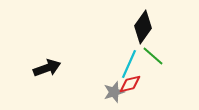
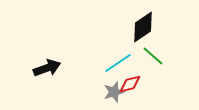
black diamond: rotated 20 degrees clockwise
cyan line: moved 11 px left, 1 px up; rotated 32 degrees clockwise
